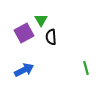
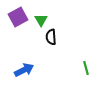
purple square: moved 6 px left, 16 px up
